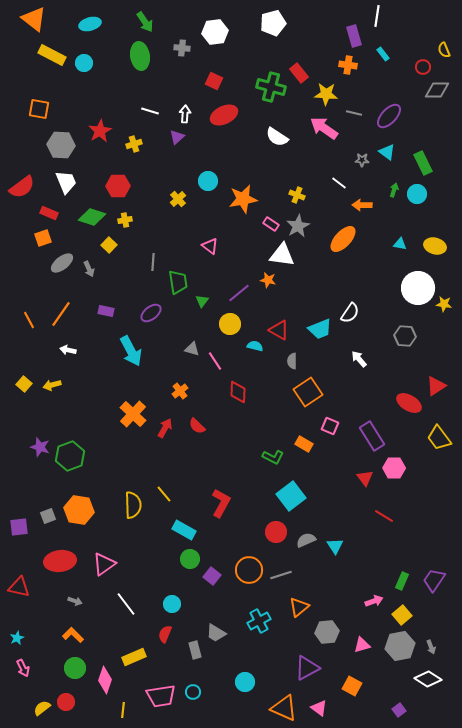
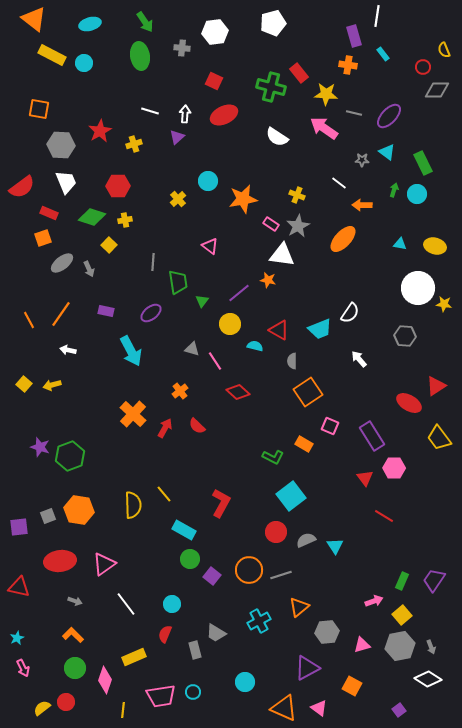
red diamond at (238, 392): rotated 50 degrees counterclockwise
